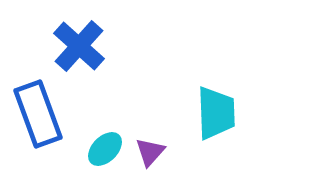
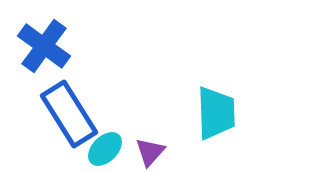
blue cross: moved 35 px left; rotated 6 degrees counterclockwise
blue rectangle: moved 31 px right; rotated 12 degrees counterclockwise
